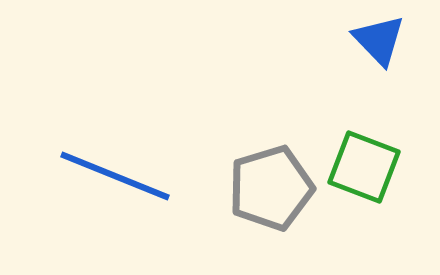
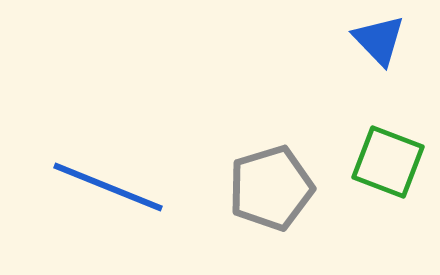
green square: moved 24 px right, 5 px up
blue line: moved 7 px left, 11 px down
